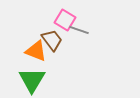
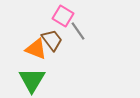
pink square: moved 2 px left, 4 px up
gray line: moved 1 px left, 1 px down; rotated 36 degrees clockwise
orange triangle: moved 2 px up
